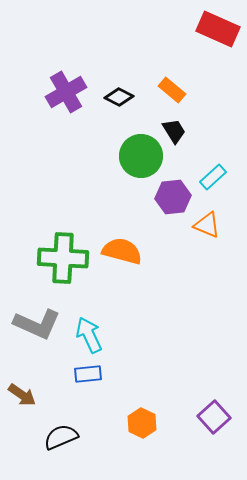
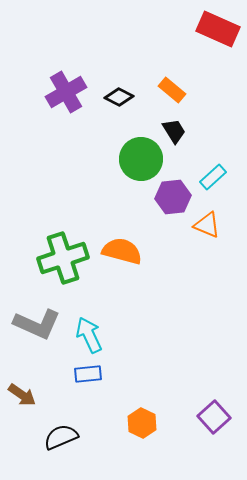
green circle: moved 3 px down
green cross: rotated 21 degrees counterclockwise
